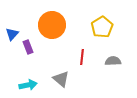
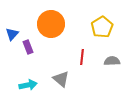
orange circle: moved 1 px left, 1 px up
gray semicircle: moved 1 px left
